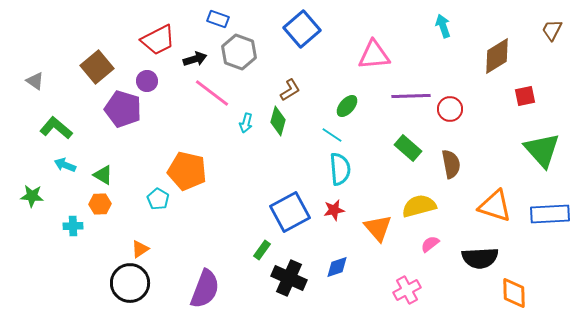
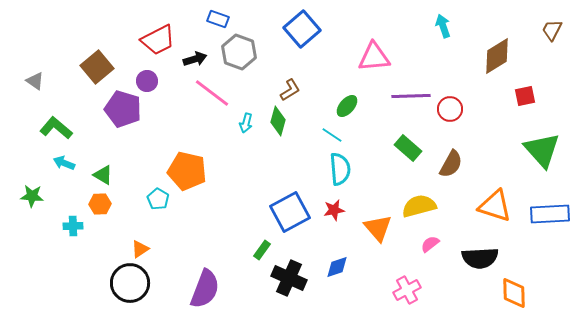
pink triangle at (374, 55): moved 2 px down
brown semicircle at (451, 164): rotated 40 degrees clockwise
cyan arrow at (65, 165): moved 1 px left, 2 px up
